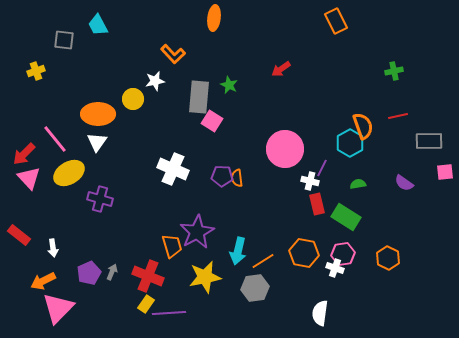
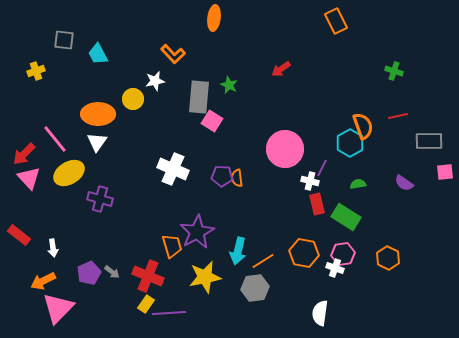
cyan trapezoid at (98, 25): moved 29 px down
green cross at (394, 71): rotated 30 degrees clockwise
gray arrow at (112, 272): rotated 105 degrees clockwise
